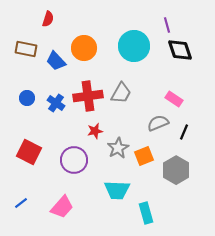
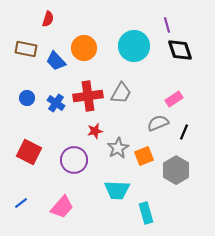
pink rectangle: rotated 66 degrees counterclockwise
